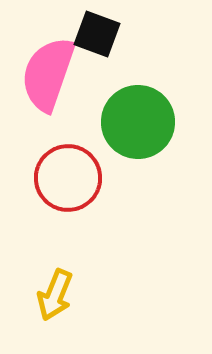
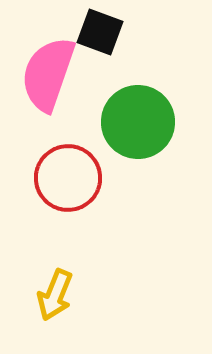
black square: moved 3 px right, 2 px up
